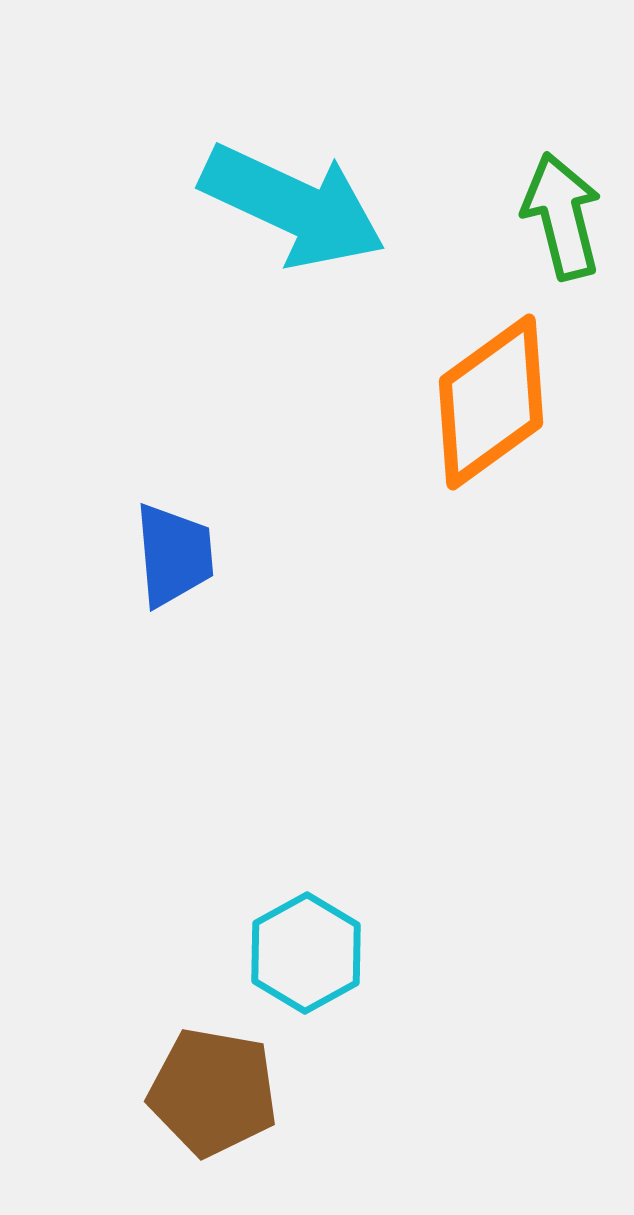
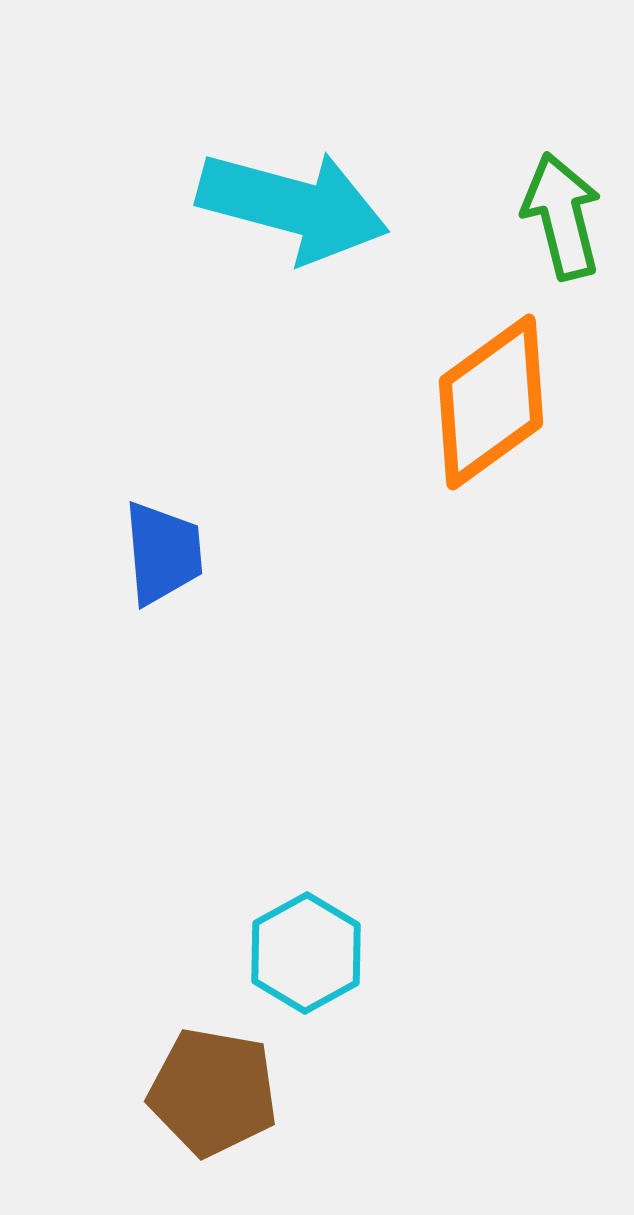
cyan arrow: rotated 10 degrees counterclockwise
blue trapezoid: moved 11 px left, 2 px up
